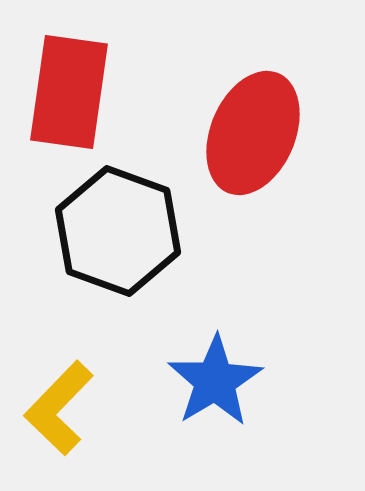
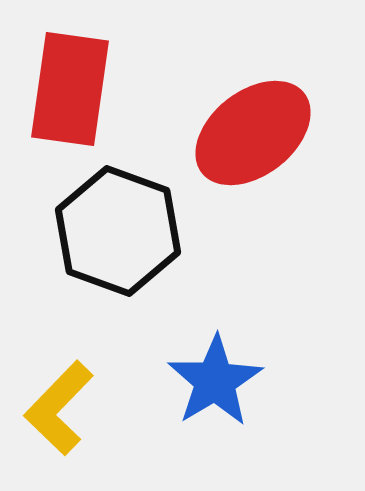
red rectangle: moved 1 px right, 3 px up
red ellipse: rotated 29 degrees clockwise
